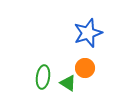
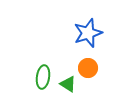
orange circle: moved 3 px right
green triangle: moved 1 px down
